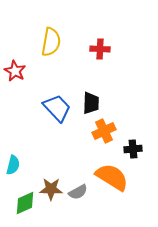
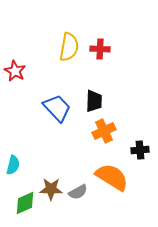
yellow semicircle: moved 18 px right, 5 px down
black trapezoid: moved 3 px right, 2 px up
black cross: moved 7 px right, 1 px down
